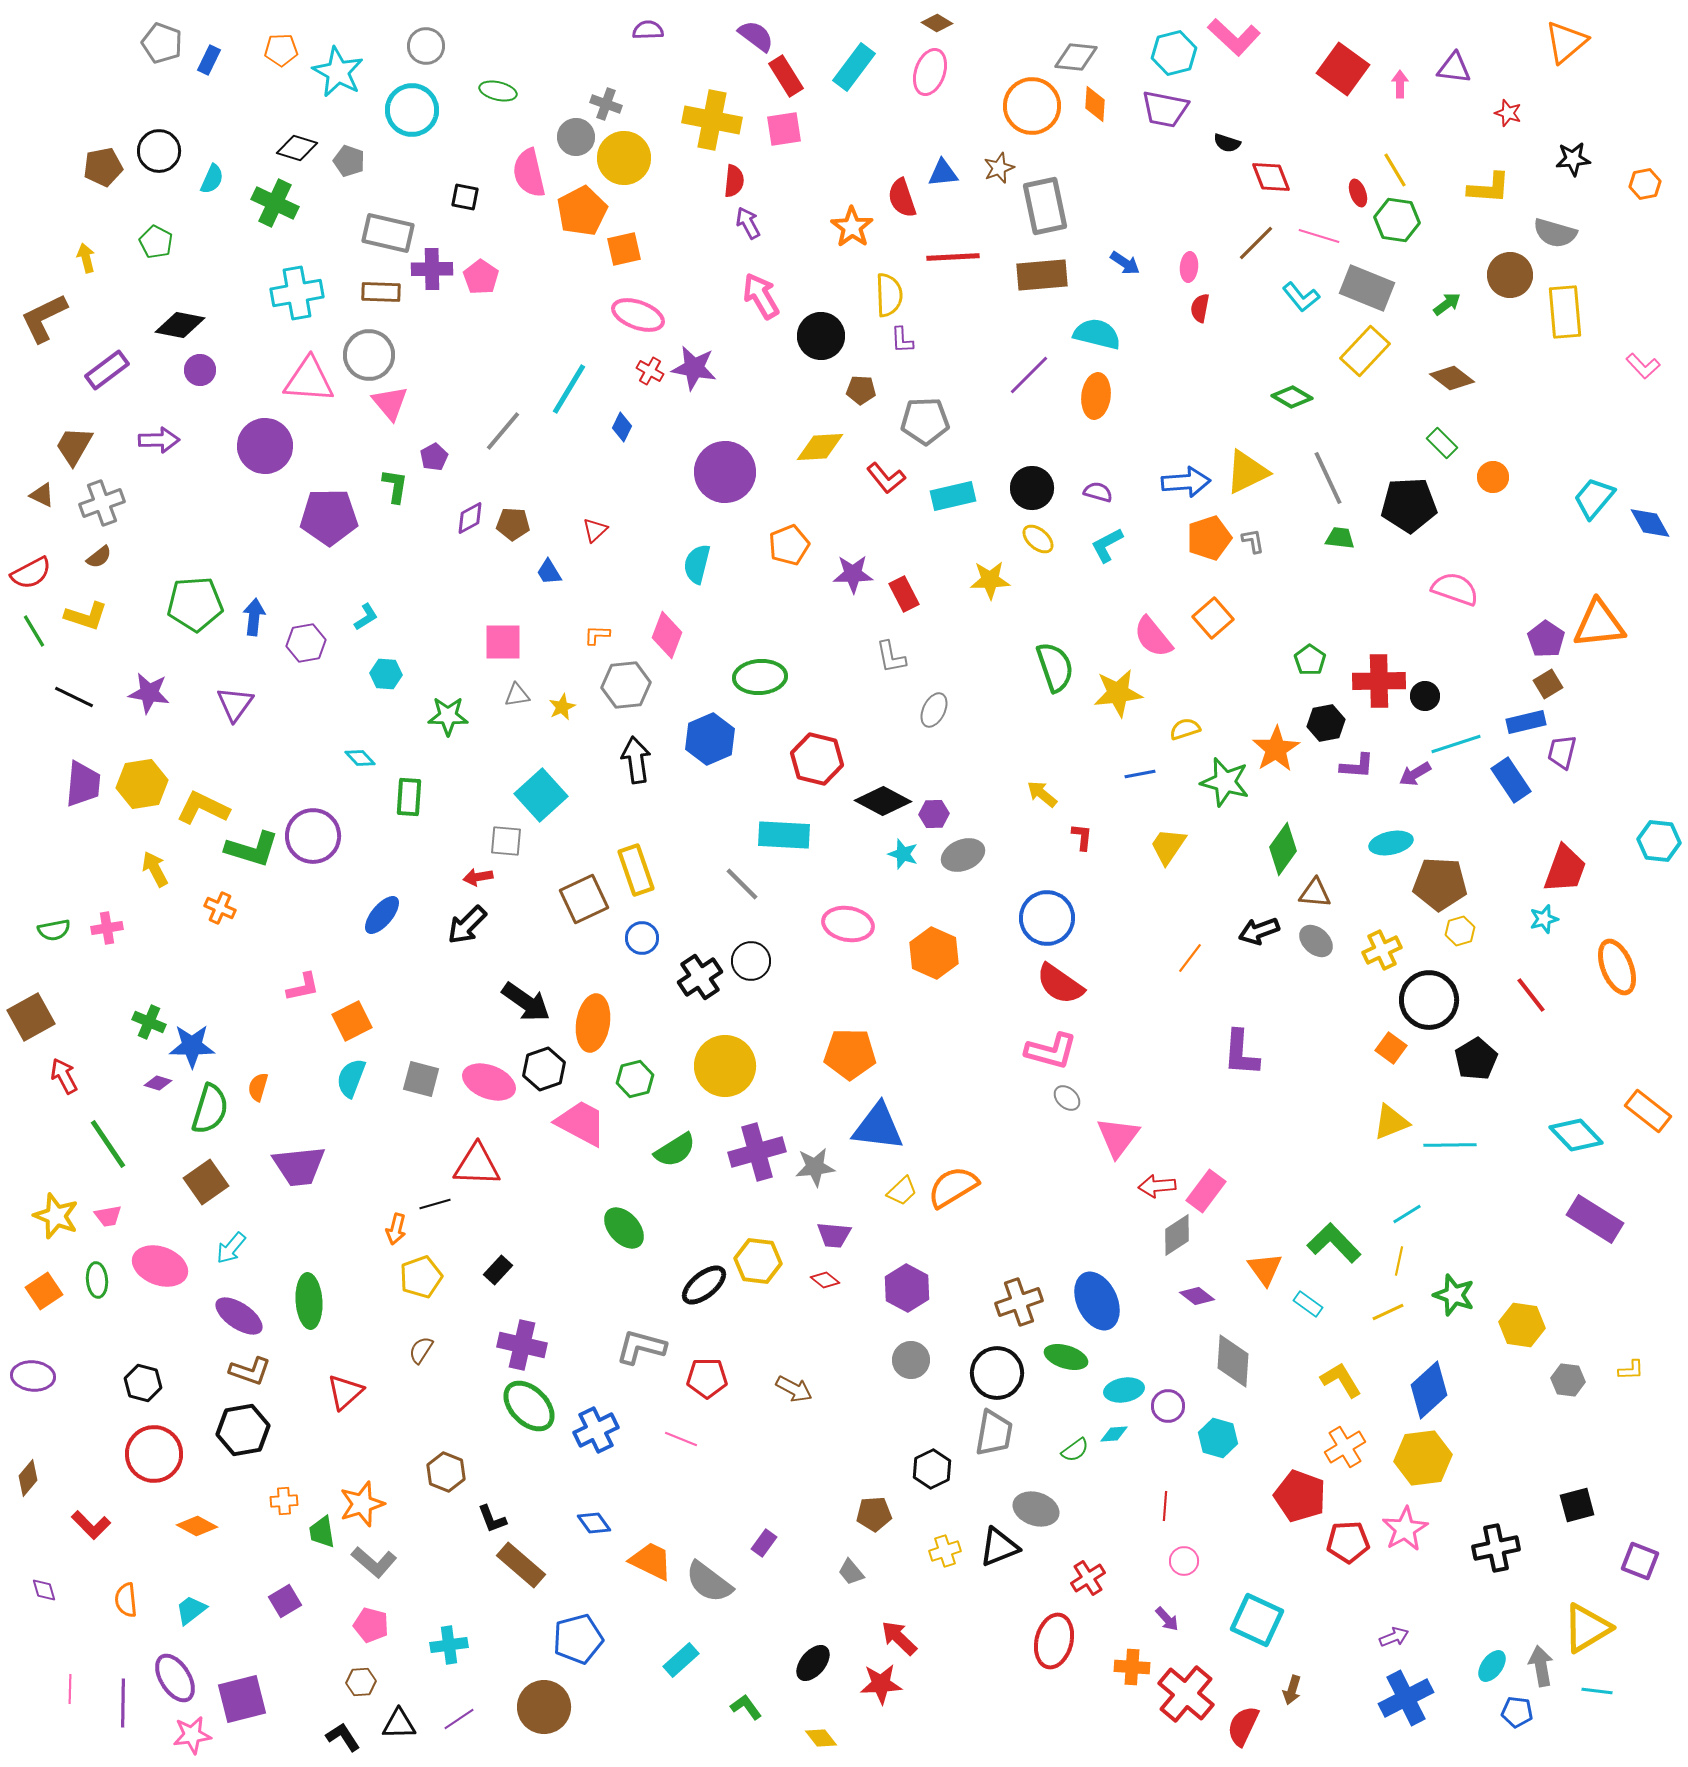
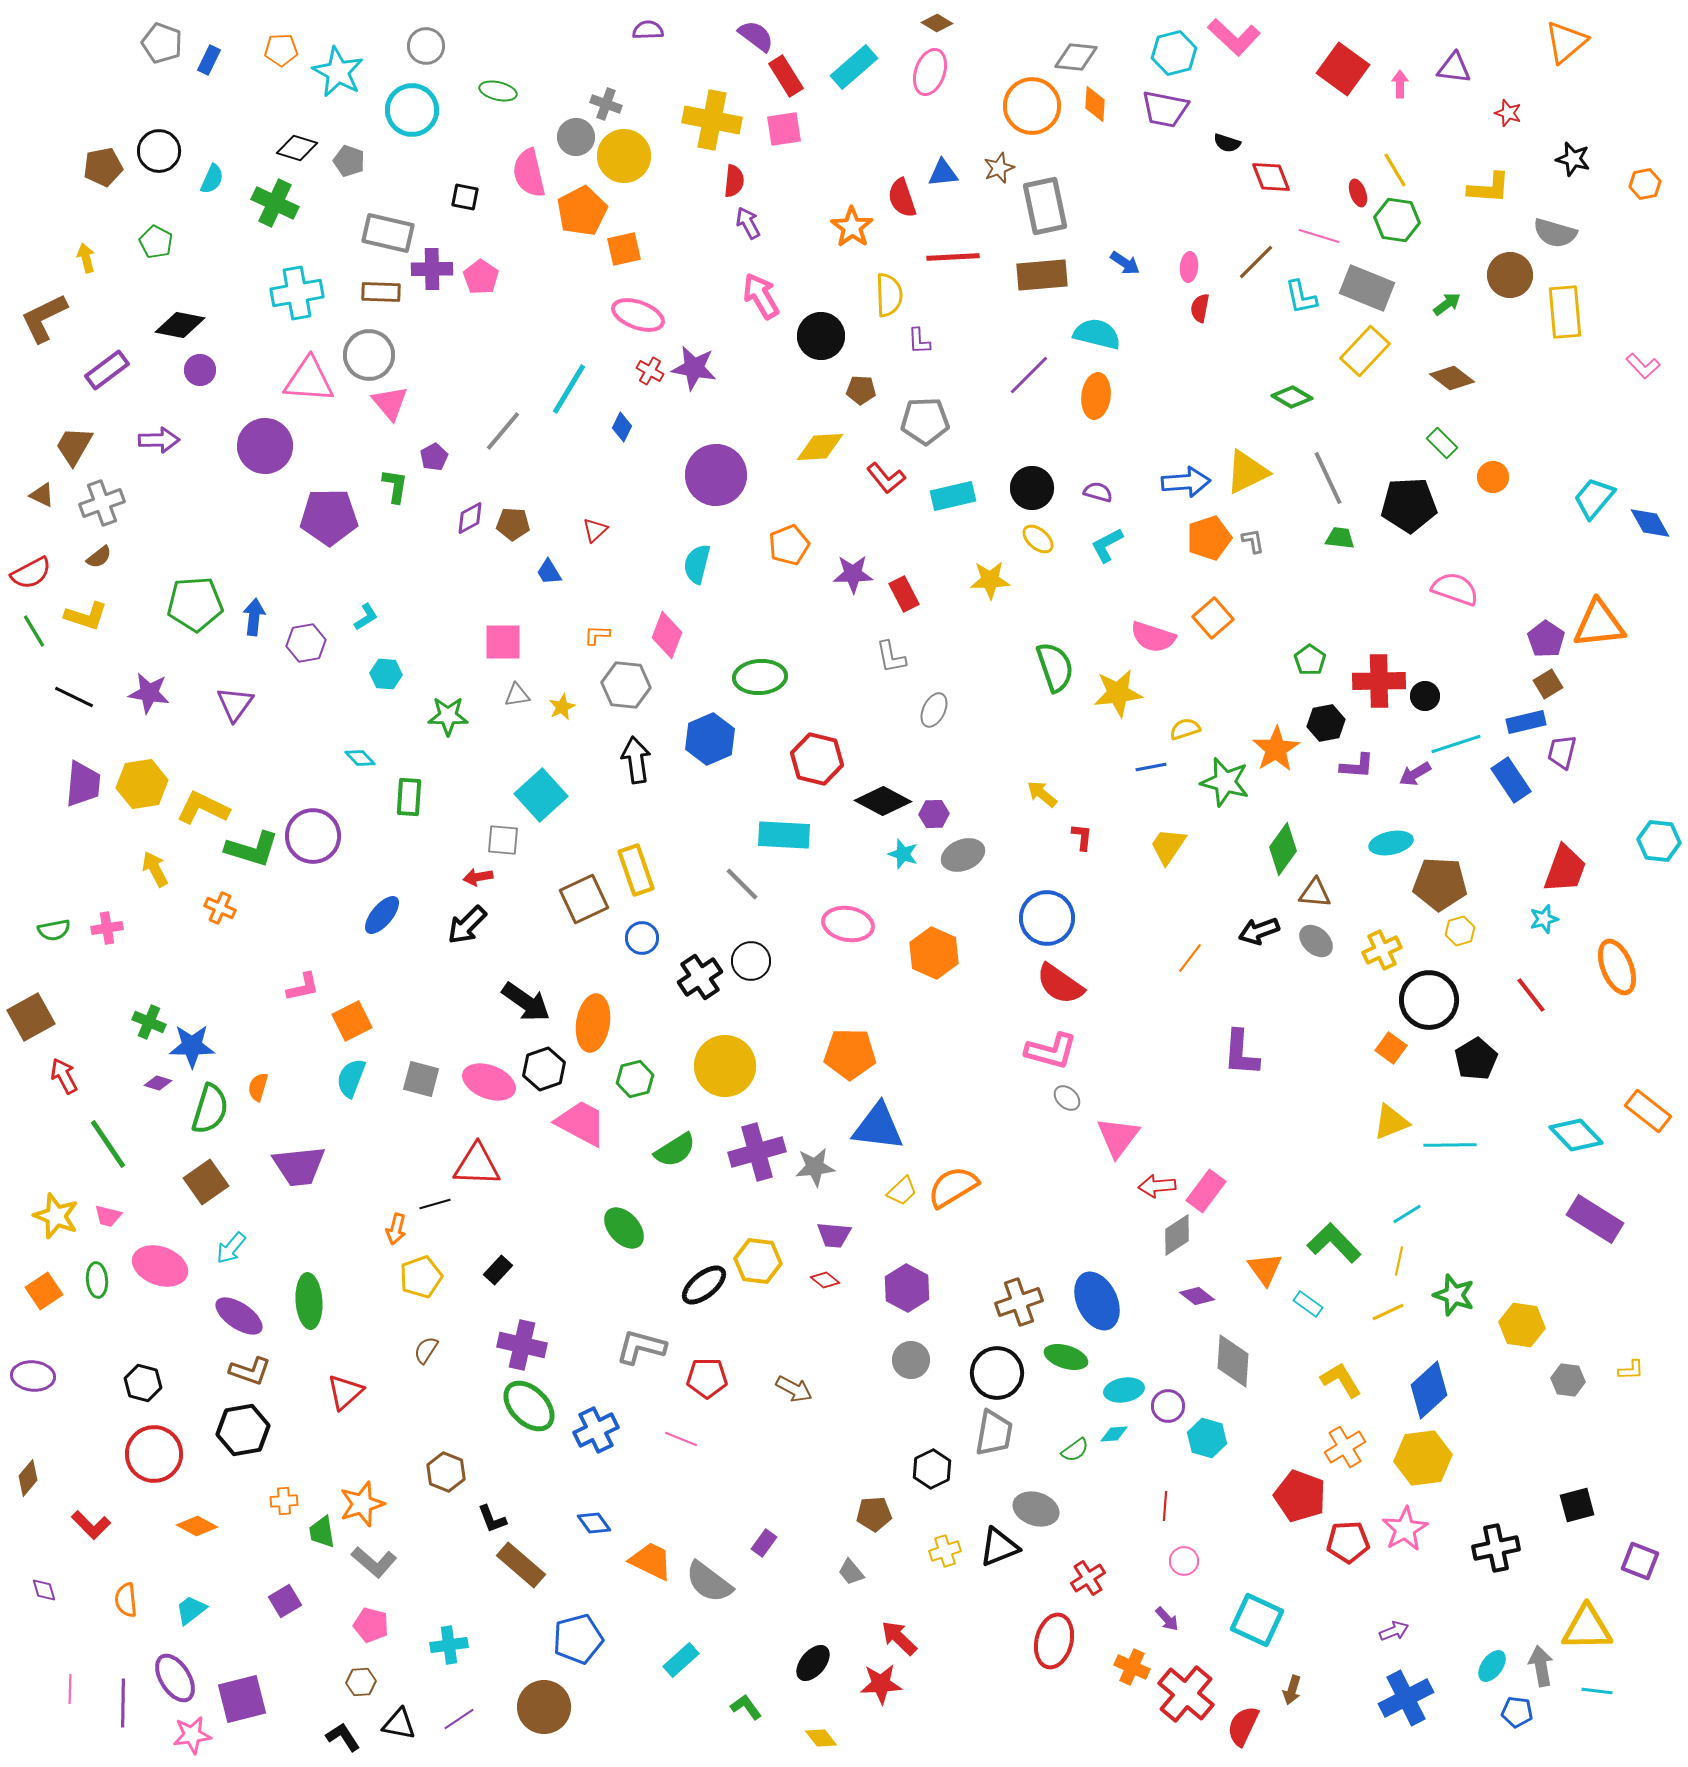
cyan rectangle at (854, 67): rotated 12 degrees clockwise
yellow circle at (624, 158): moved 2 px up
black star at (1573, 159): rotated 20 degrees clockwise
brown line at (1256, 243): moved 19 px down
cyan L-shape at (1301, 297): rotated 27 degrees clockwise
purple L-shape at (902, 340): moved 17 px right, 1 px down
purple circle at (725, 472): moved 9 px left, 3 px down
pink semicircle at (1153, 637): rotated 33 degrees counterclockwise
gray hexagon at (626, 685): rotated 12 degrees clockwise
blue line at (1140, 774): moved 11 px right, 7 px up
gray square at (506, 841): moved 3 px left, 1 px up
pink trapezoid at (108, 1216): rotated 24 degrees clockwise
brown semicircle at (421, 1350): moved 5 px right
cyan hexagon at (1218, 1438): moved 11 px left
yellow triangle at (1587, 1628): rotated 30 degrees clockwise
purple arrow at (1394, 1637): moved 6 px up
orange cross at (1132, 1667): rotated 20 degrees clockwise
black triangle at (399, 1724): rotated 12 degrees clockwise
